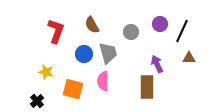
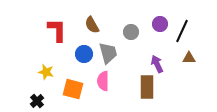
red L-shape: moved 1 px right, 1 px up; rotated 20 degrees counterclockwise
